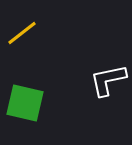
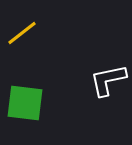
green square: rotated 6 degrees counterclockwise
